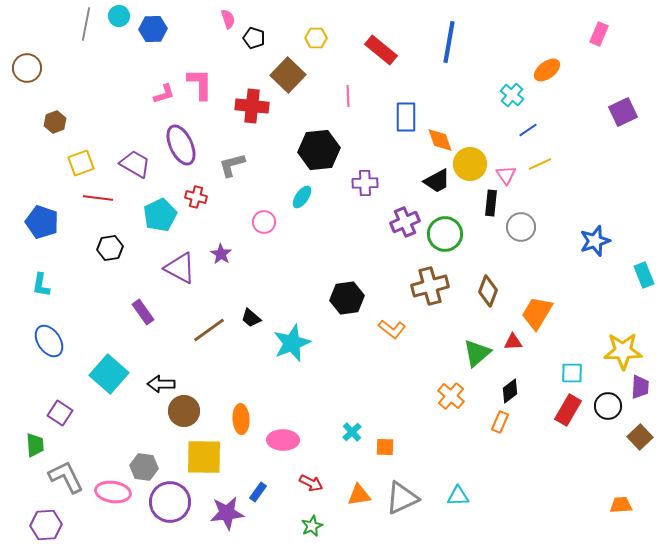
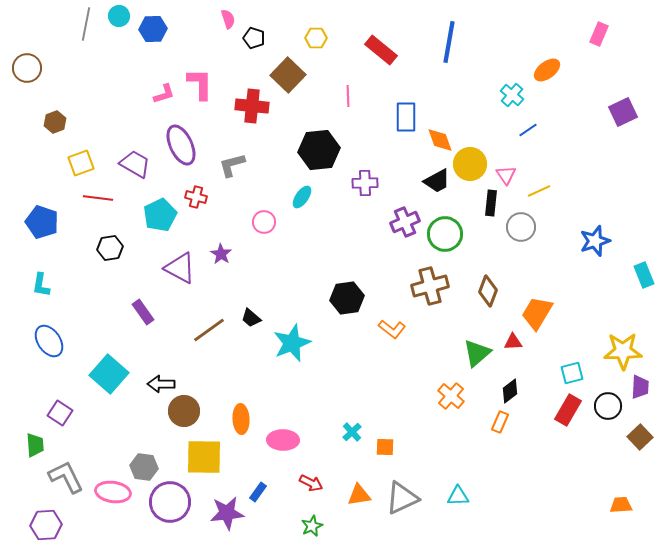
yellow line at (540, 164): moved 1 px left, 27 px down
cyan square at (572, 373): rotated 15 degrees counterclockwise
